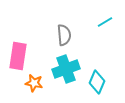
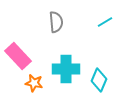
gray semicircle: moved 8 px left, 13 px up
pink rectangle: rotated 52 degrees counterclockwise
cyan cross: rotated 20 degrees clockwise
cyan diamond: moved 2 px right, 2 px up
